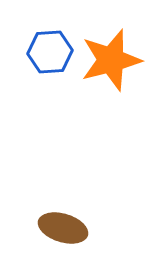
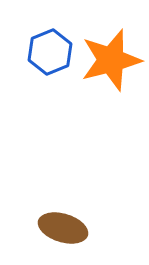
blue hexagon: rotated 18 degrees counterclockwise
